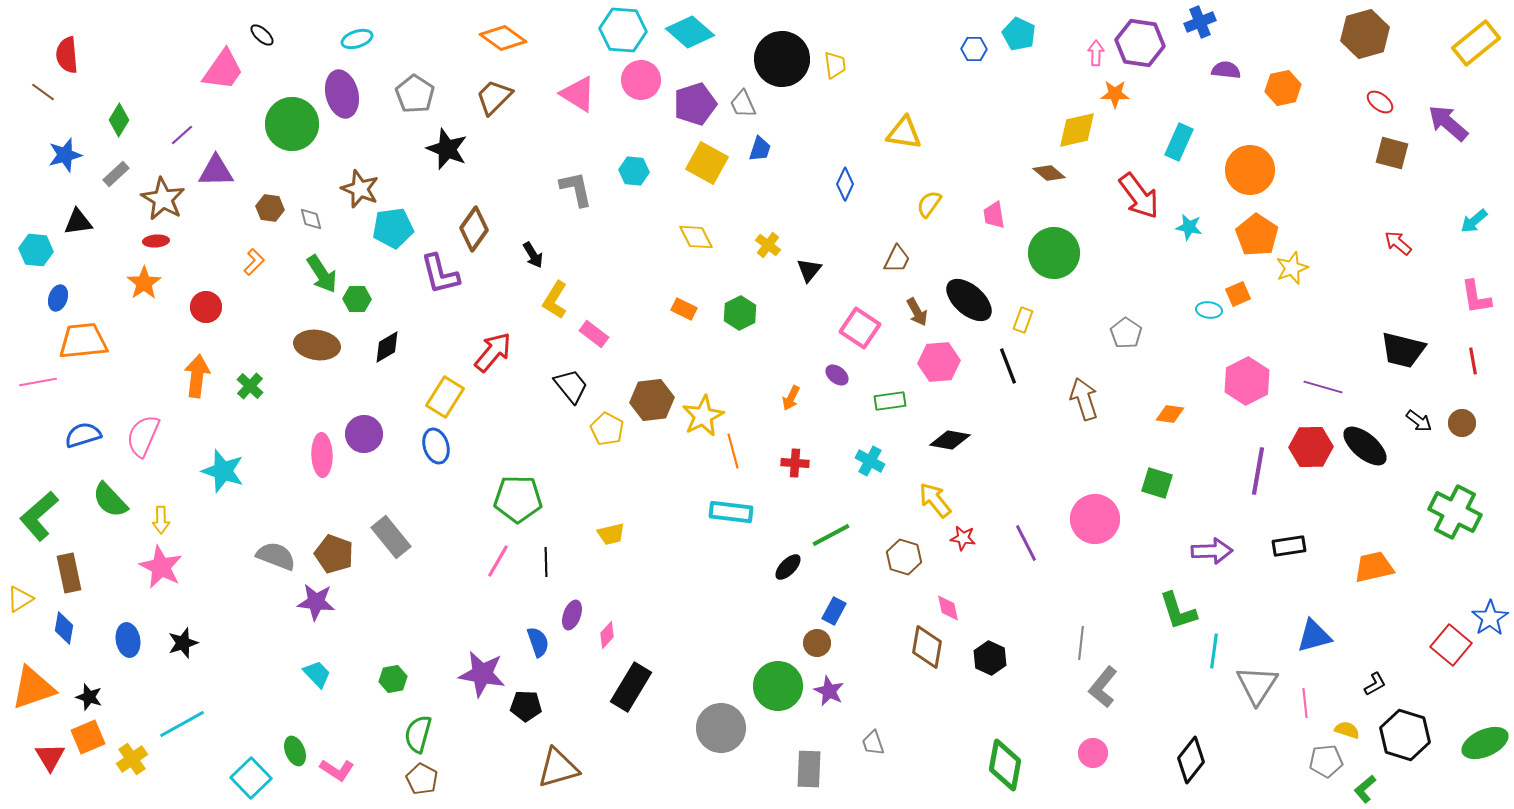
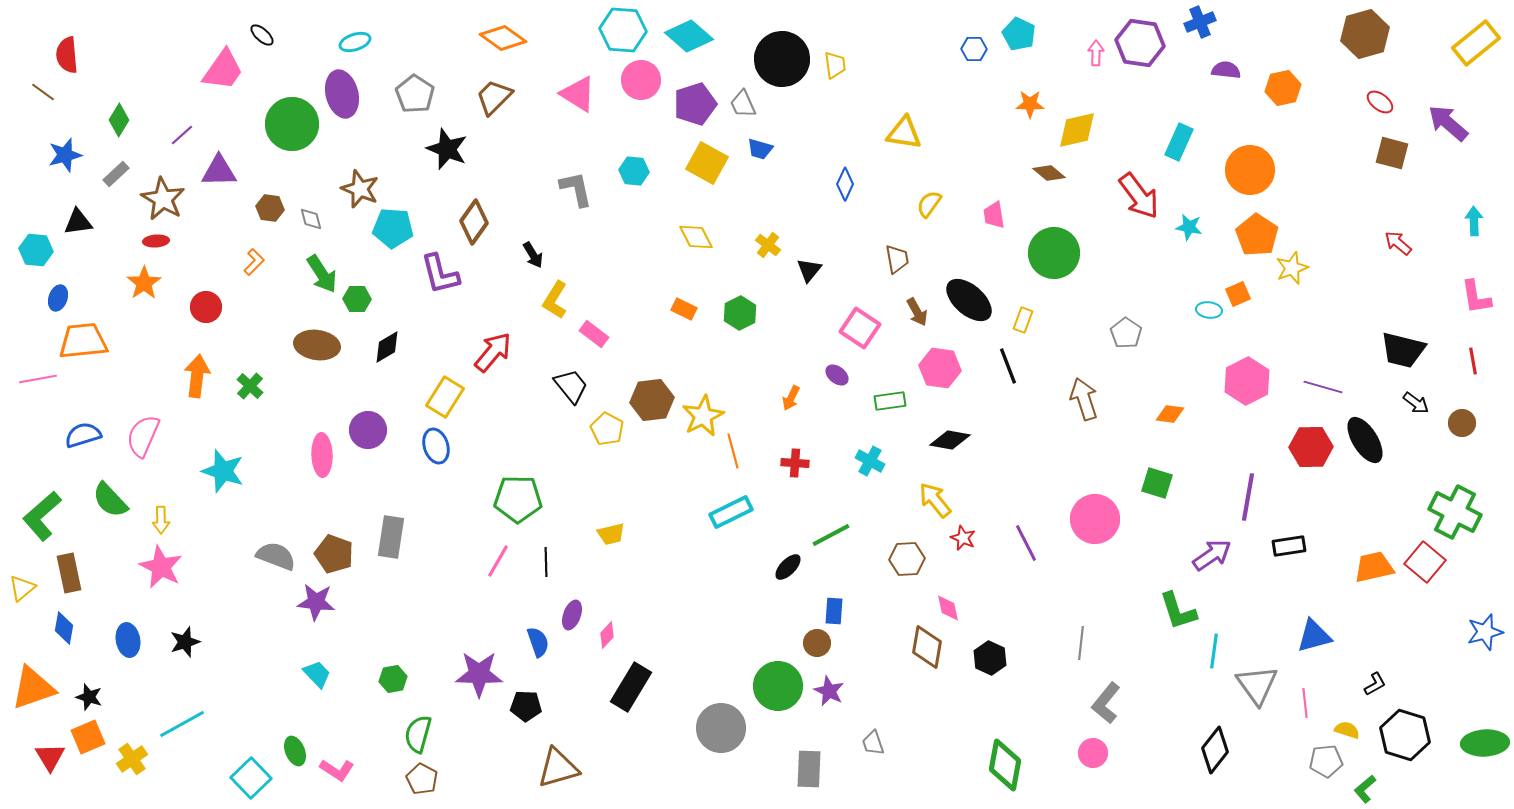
cyan diamond at (690, 32): moved 1 px left, 4 px down
cyan ellipse at (357, 39): moved 2 px left, 3 px down
orange star at (1115, 94): moved 85 px left, 10 px down
blue trapezoid at (760, 149): rotated 88 degrees clockwise
purple triangle at (216, 171): moved 3 px right
cyan arrow at (1474, 221): rotated 128 degrees clockwise
cyan pentagon at (393, 228): rotated 12 degrees clockwise
brown diamond at (474, 229): moved 7 px up
brown trapezoid at (897, 259): rotated 36 degrees counterclockwise
pink hexagon at (939, 362): moved 1 px right, 6 px down; rotated 12 degrees clockwise
pink line at (38, 382): moved 3 px up
black arrow at (1419, 421): moved 3 px left, 18 px up
purple circle at (364, 434): moved 4 px right, 4 px up
black ellipse at (1365, 446): moved 6 px up; rotated 18 degrees clockwise
purple line at (1258, 471): moved 10 px left, 26 px down
cyan rectangle at (731, 512): rotated 33 degrees counterclockwise
green L-shape at (39, 516): moved 3 px right
gray rectangle at (391, 537): rotated 48 degrees clockwise
red star at (963, 538): rotated 15 degrees clockwise
purple arrow at (1212, 551): moved 4 px down; rotated 33 degrees counterclockwise
brown hexagon at (904, 557): moved 3 px right, 2 px down; rotated 20 degrees counterclockwise
yellow triangle at (20, 599): moved 2 px right, 11 px up; rotated 8 degrees counterclockwise
blue rectangle at (834, 611): rotated 24 degrees counterclockwise
blue star at (1490, 618): moved 5 px left, 14 px down; rotated 18 degrees clockwise
black star at (183, 643): moved 2 px right, 1 px up
red square at (1451, 645): moved 26 px left, 83 px up
purple star at (482, 674): moved 3 px left; rotated 9 degrees counterclockwise
gray triangle at (1257, 685): rotated 9 degrees counterclockwise
gray L-shape at (1103, 687): moved 3 px right, 16 px down
green ellipse at (1485, 743): rotated 21 degrees clockwise
black diamond at (1191, 760): moved 24 px right, 10 px up
